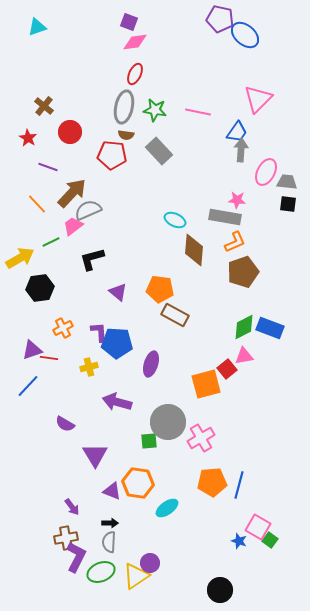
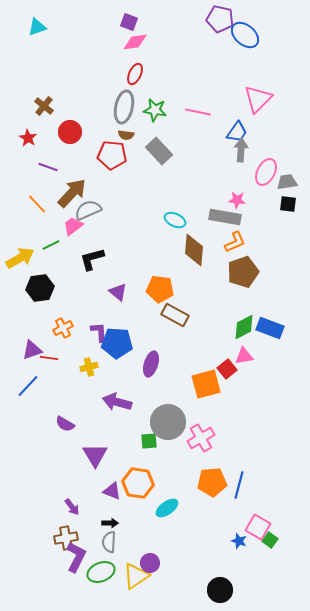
gray trapezoid at (287, 182): rotated 15 degrees counterclockwise
green line at (51, 242): moved 3 px down
